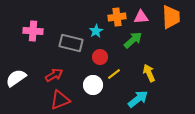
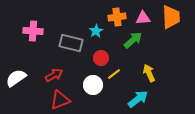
pink triangle: moved 2 px right, 1 px down
red circle: moved 1 px right, 1 px down
